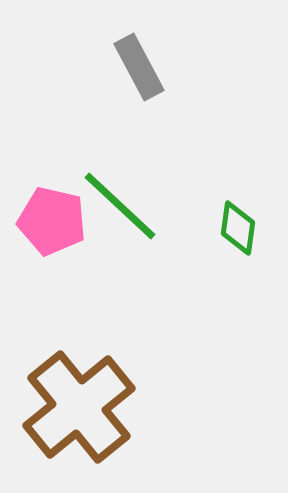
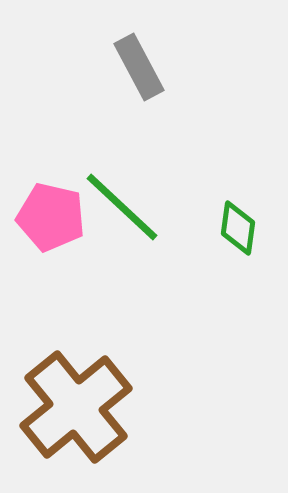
green line: moved 2 px right, 1 px down
pink pentagon: moved 1 px left, 4 px up
brown cross: moved 3 px left
